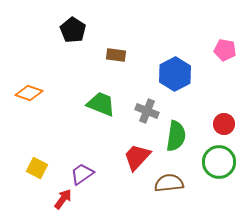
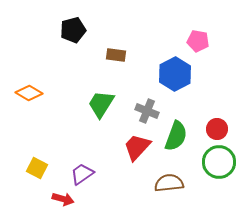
black pentagon: rotated 25 degrees clockwise
pink pentagon: moved 27 px left, 9 px up
orange diamond: rotated 12 degrees clockwise
green trapezoid: rotated 80 degrees counterclockwise
red circle: moved 7 px left, 5 px down
green semicircle: rotated 12 degrees clockwise
red trapezoid: moved 10 px up
red arrow: rotated 70 degrees clockwise
